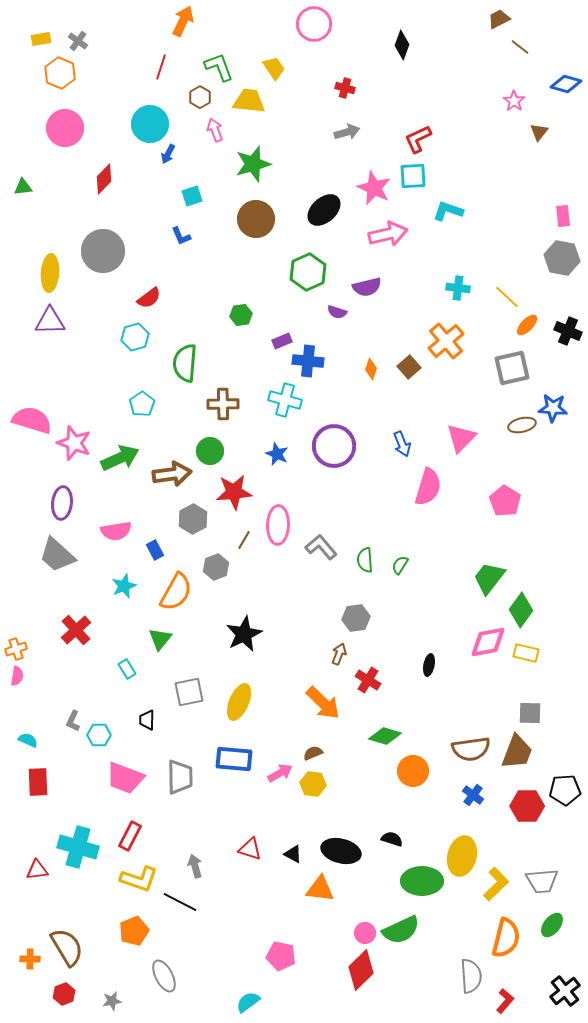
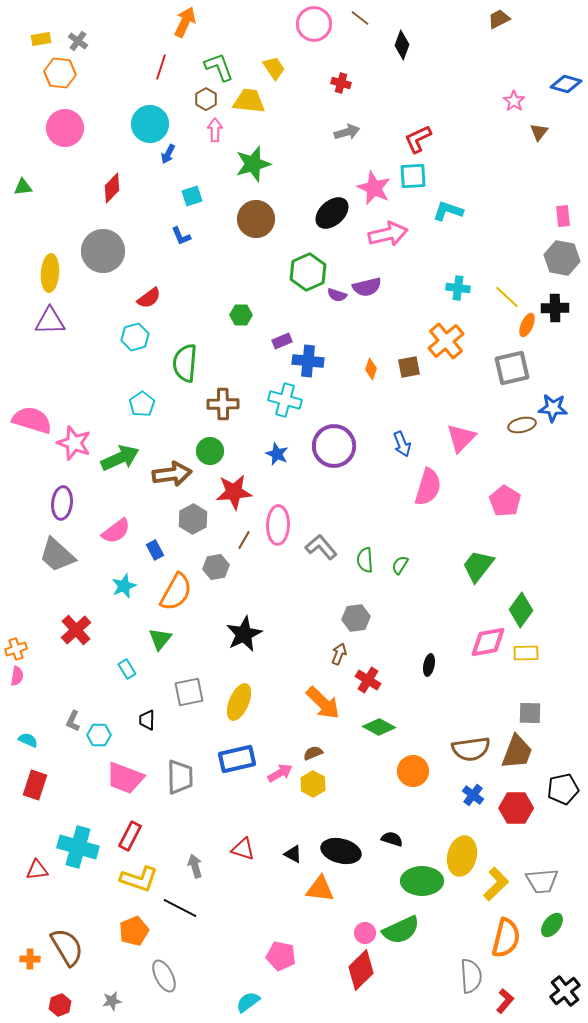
orange arrow at (183, 21): moved 2 px right, 1 px down
brown line at (520, 47): moved 160 px left, 29 px up
orange hexagon at (60, 73): rotated 16 degrees counterclockwise
red cross at (345, 88): moved 4 px left, 5 px up
brown hexagon at (200, 97): moved 6 px right, 2 px down
pink arrow at (215, 130): rotated 20 degrees clockwise
red diamond at (104, 179): moved 8 px right, 9 px down
black ellipse at (324, 210): moved 8 px right, 3 px down
purple semicircle at (337, 312): moved 17 px up
green hexagon at (241, 315): rotated 10 degrees clockwise
orange ellipse at (527, 325): rotated 20 degrees counterclockwise
black cross at (568, 331): moved 13 px left, 23 px up; rotated 24 degrees counterclockwise
brown square at (409, 367): rotated 30 degrees clockwise
pink semicircle at (116, 531): rotated 28 degrees counterclockwise
gray hexagon at (216, 567): rotated 10 degrees clockwise
green trapezoid at (489, 578): moved 11 px left, 12 px up
yellow rectangle at (526, 653): rotated 15 degrees counterclockwise
green diamond at (385, 736): moved 6 px left, 9 px up; rotated 12 degrees clockwise
blue rectangle at (234, 759): moved 3 px right; rotated 18 degrees counterclockwise
red rectangle at (38, 782): moved 3 px left, 3 px down; rotated 20 degrees clockwise
yellow hexagon at (313, 784): rotated 20 degrees clockwise
black pentagon at (565, 790): moved 2 px left, 1 px up; rotated 8 degrees counterclockwise
red hexagon at (527, 806): moved 11 px left, 2 px down
red triangle at (250, 849): moved 7 px left
black line at (180, 902): moved 6 px down
red hexagon at (64, 994): moved 4 px left, 11 px down
